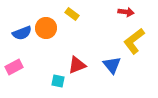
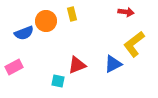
yellow rectangle: rotated 40 degrees clockwise
orange circle: moved 7 px up
blue semicircle: moved 2 px right
yellow L-shape: moved 3 px down
blue triangle: moved 1 px right, 1 px up; rotated 42 degrees clockwise
